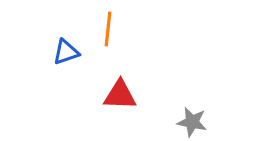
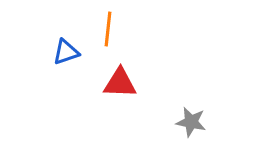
red triangle: moved 12 px up
gray star: moved 1 px left
